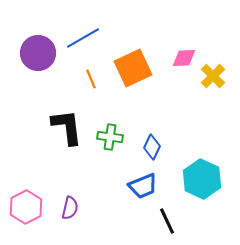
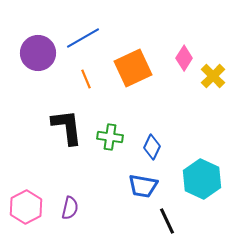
pink diamond: rotated 55 degrees counterclockwise
orange line: moved 5 px left
blue trapezoid: rotated 32 degrees clockwise
